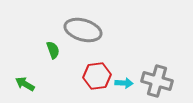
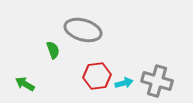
cyan arrow: rotated 18 degrees counterclockwise
